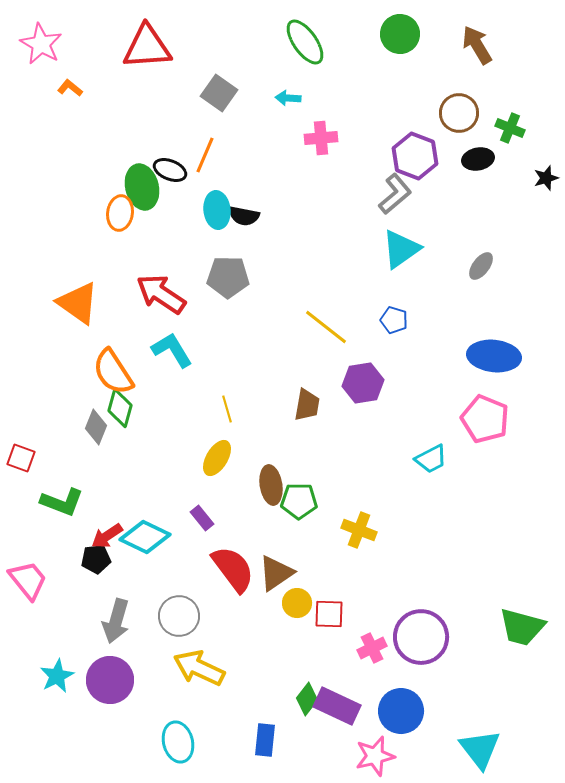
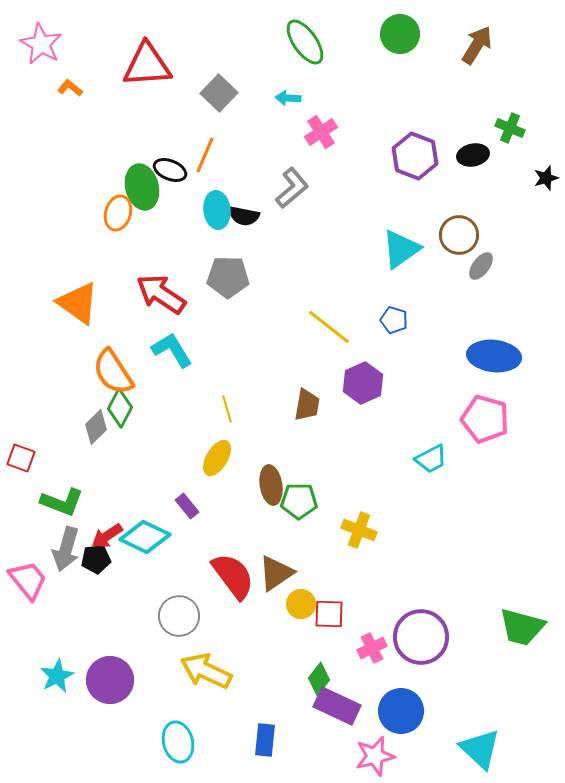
brown arrow at (477, 45): rotated 63 degrees clockwise
red triangle at (147, 47): moved 18 px down
gray square at (219, 93): rotated 9 degrees clockwise
brown circle at (459, 113): moved 122 px down
pink cross at (321, 138): moved 6 px up; rotated 28 degrees counterclockwise
black ellipse at (478, 159): moved 5 px left, 4 px up
gray L-shape at (395, 194): moved 103 px left, 6 px up
orange ellipse at (120, 213): moved 2 px left; rotated 8 degrees clockwise
yellow line at (326, 327): moved 3 px right
purple hexagon at (363, 383): rotated 15 degrees counterclockwise
green diamond at (120, 408): rotated 12 degrees clockwise
pink pentagon at (485, 419): rotated 6 degrees counterclockwise
gray diamond at (96, 427): rotated 24 degrees clockwise
purple rectangle at (202, 518): moved 15 px left, 12 px up
red semicircle at (233, 569): moved 7 px down
yellow circle at (297, 603): moved 4 px right, 1 px down
gray arrow at (116, 621): moved 50 px left, 72 px up
yellow arrow at (199, 668): moved 7 px right, 3 px down
green diamond at (307, 699): moved 12 px right, 20 px up
cyan triangle at (480, 749): rotated 9 degrees counterclockwise
